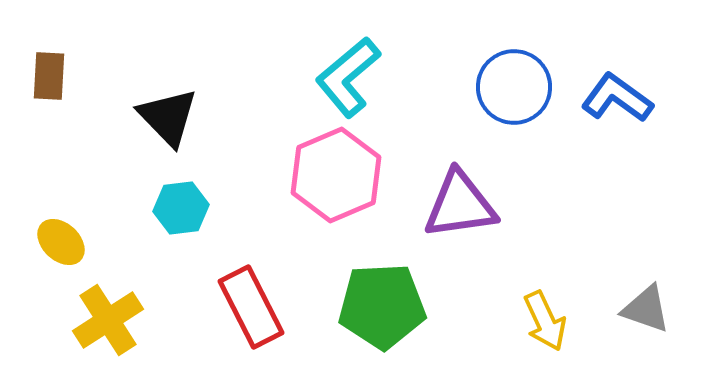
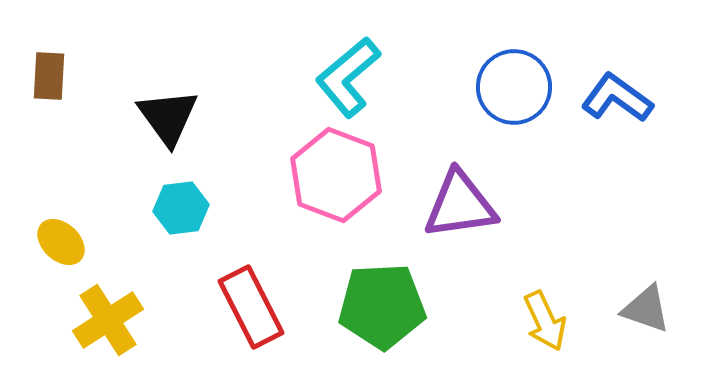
black triangle: rotated 8 degrees clockwise
pink hexagon: rotated 16 degrees counterclockwise
